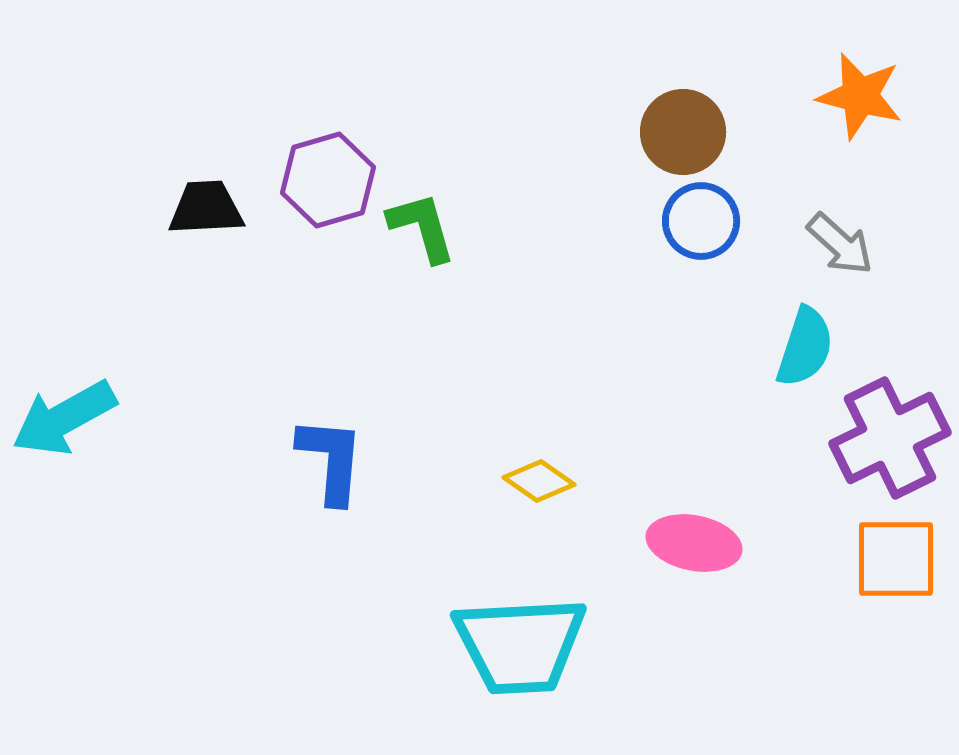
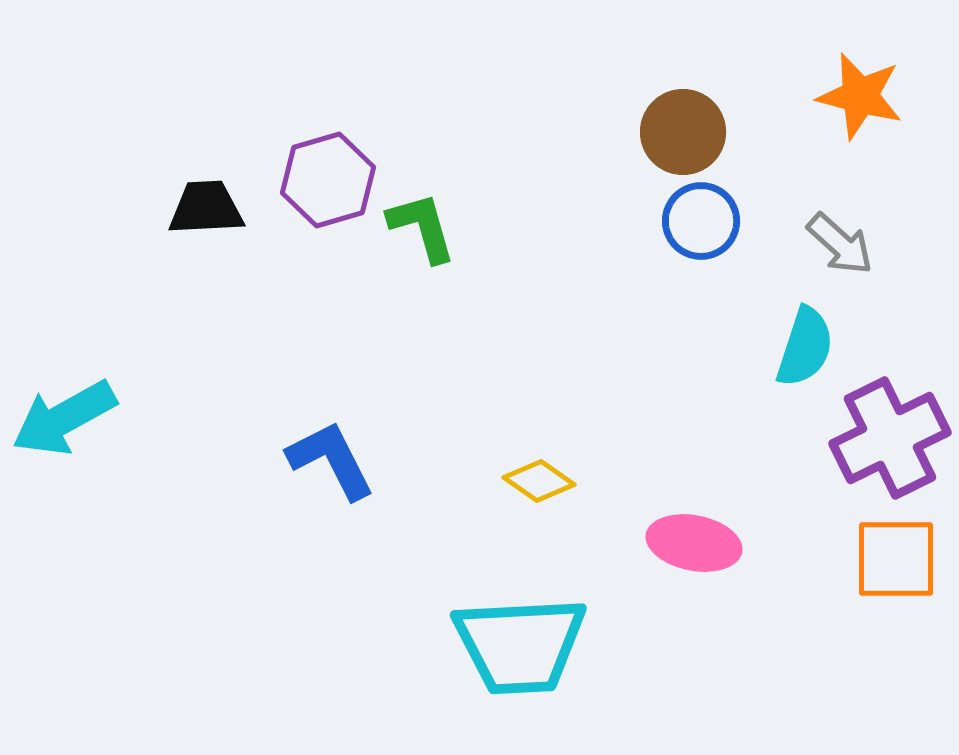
blue L-shape: rotated 32 degrees counterclockwise
